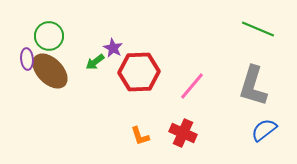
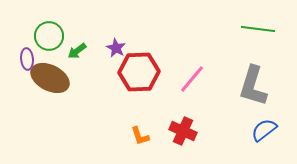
green line: rotated 16 degrees counterclockwise
purple star: moved 3 px right
green arrow: moved 18 px left, 11 px up
brown ellipse: moved 7 px down; rotated 18 degrees counterclockwise
pink line: moved 7 px up
red cross: moved 2 px up
